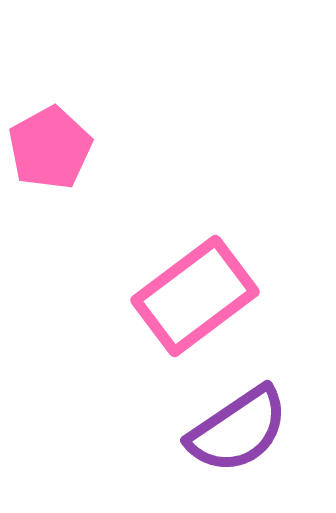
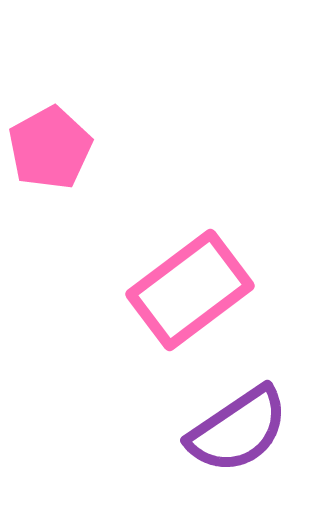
pink rectangle: moved 5 px left, 6 px up
